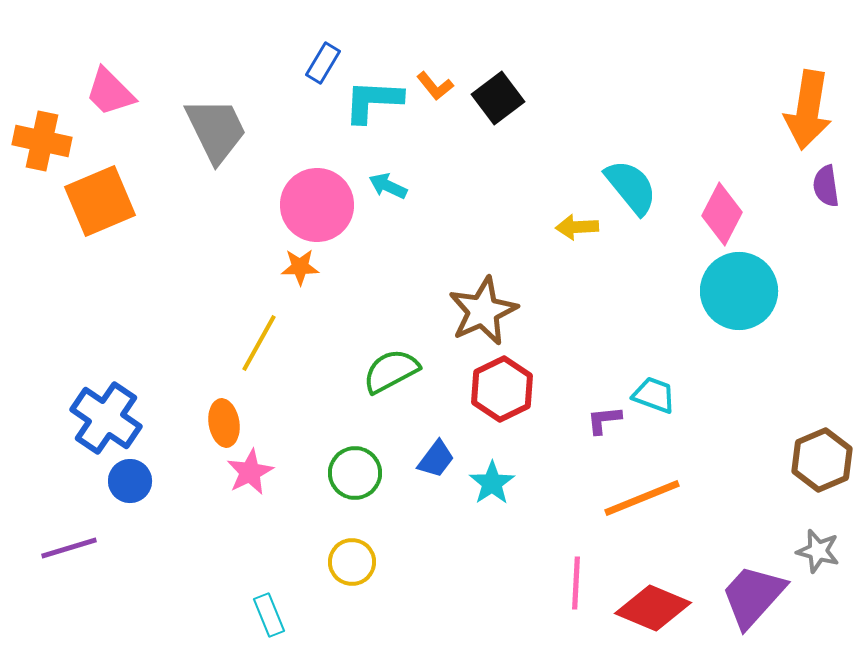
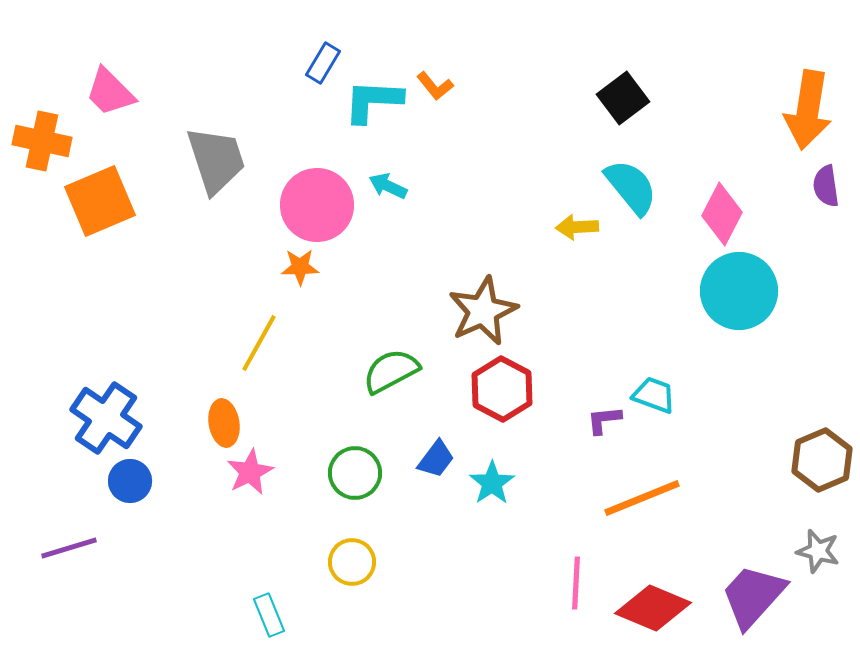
black square: moved 125 px right
gray trapezoid: moved 30 px down; rotated 8 degrees clockwise
red hexagon: rotated 6 degrees counterclockwise
